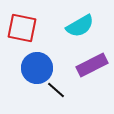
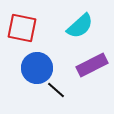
cyan semicircle: rotated 12 degrees counterclockwise
